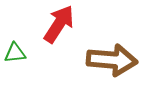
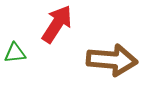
red arrow: moved 2 px left
